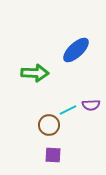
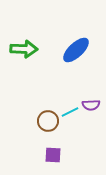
green arrow: moved 11 px left, 24 px up
cyan line: moved 2 px right, 2 px down
brown circle: moved 1 px left, 4 px up
